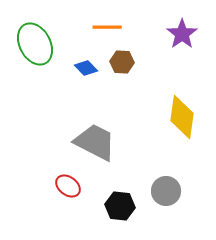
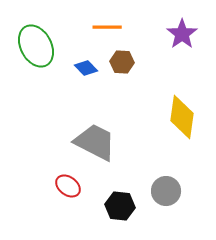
green ellipse: moved 1 px right, 2 px down
